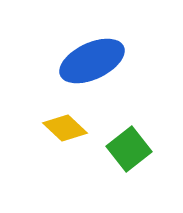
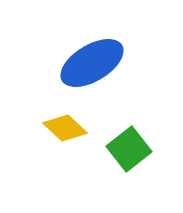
blue ellipse: moved 2 px down; rotated 6 degrees counterclockwise
